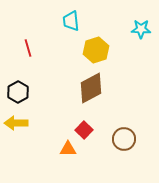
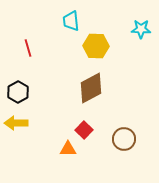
yellow hexagon: moved 4 px up; rotated 20 degrees clockwise
